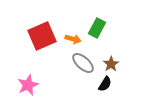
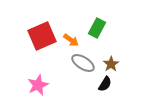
orange arrow: moved 2 px left, 1 px down; rotated 21 degrees clockwise
gray ellipse: rotated 10 degrees counterclockwise
pink star: moved 10 px right
